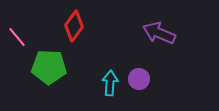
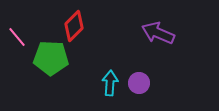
red diamond: rotated 8 degrees clockwise
purple arrow: moved 1 px left
green pentagon: moved 2 px right, 9 px up
purple circle: moved 4 px down
